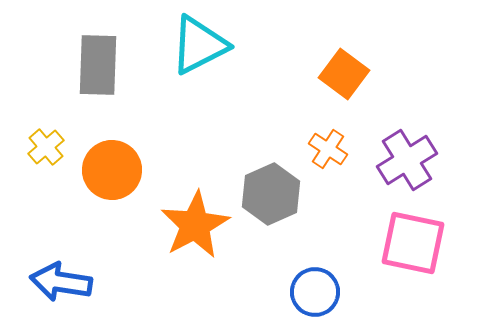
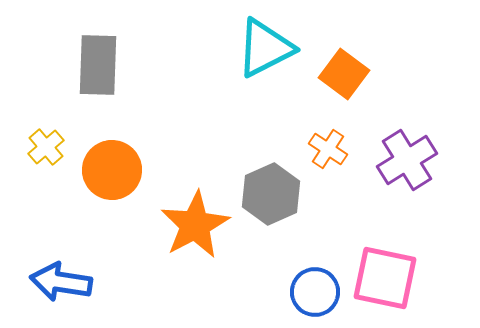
cyan triangle: moved 66 px right, 3 px down
pink square: moved 28 px left, 35 px down
